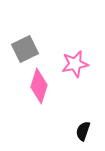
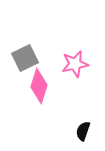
gray square: moved 9 px down
